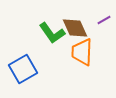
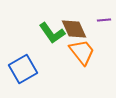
purple line: rotated 24 degrees clockwise
brown diamond: moved 1 px left, 1 px down
orange trapezoid: rotated 140 degrees clockwise
